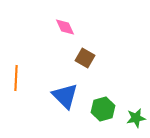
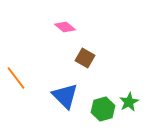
pink diamond: rotated 25 degrees counterclockwise
orange line: rotated 40 degrees counterclockwise
green star: moved 7 px left, 16 px up; rotated 18 degrees counterclockwise
